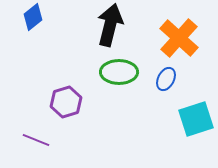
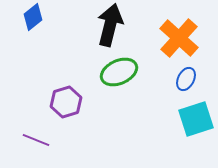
green ellipse: rotated 24 degrees counterclockwise
blue ellipse: moved 20 px right
